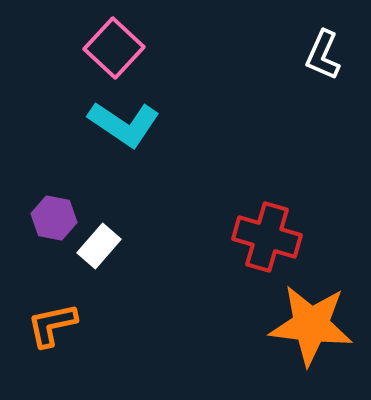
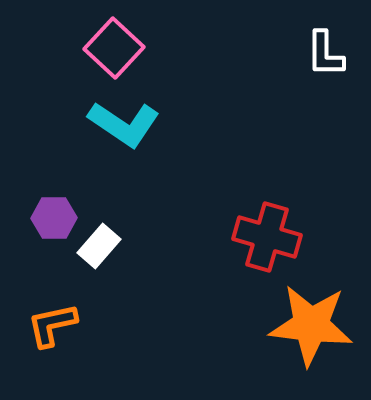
white L-shape: moved 2 px right, 1 px up; rotated 24 degrees counterclockwise
purple hexagon: rotated 12 degrees counterclockwise
